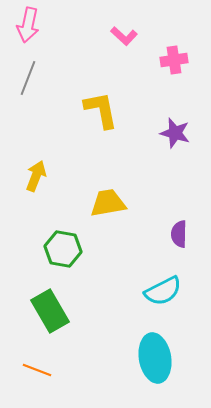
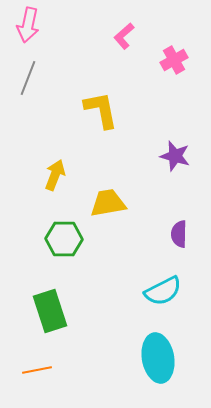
pink L-shape: rotated 96 degrees clockwise
pink cross: rotated 20 degrees counterclockwise
purple star: moved 23 px down
yellow arrow: moved 19 px right, 1 px up
green hexagon: moved 1 px right, 10 px up; rotated 9 degrees counterclockwise
green rectangle: rotated 12 degrees clockwise
cyan ellipse: moved 3 px right
orange line: rotated 32 degrees counterclockwise
